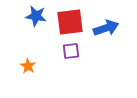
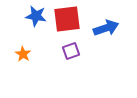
red square: moved 3 px left, 3 px up
purple square: rotated 12 degrees counterclockwise
orange star: moved 5 px left, 12 px up
